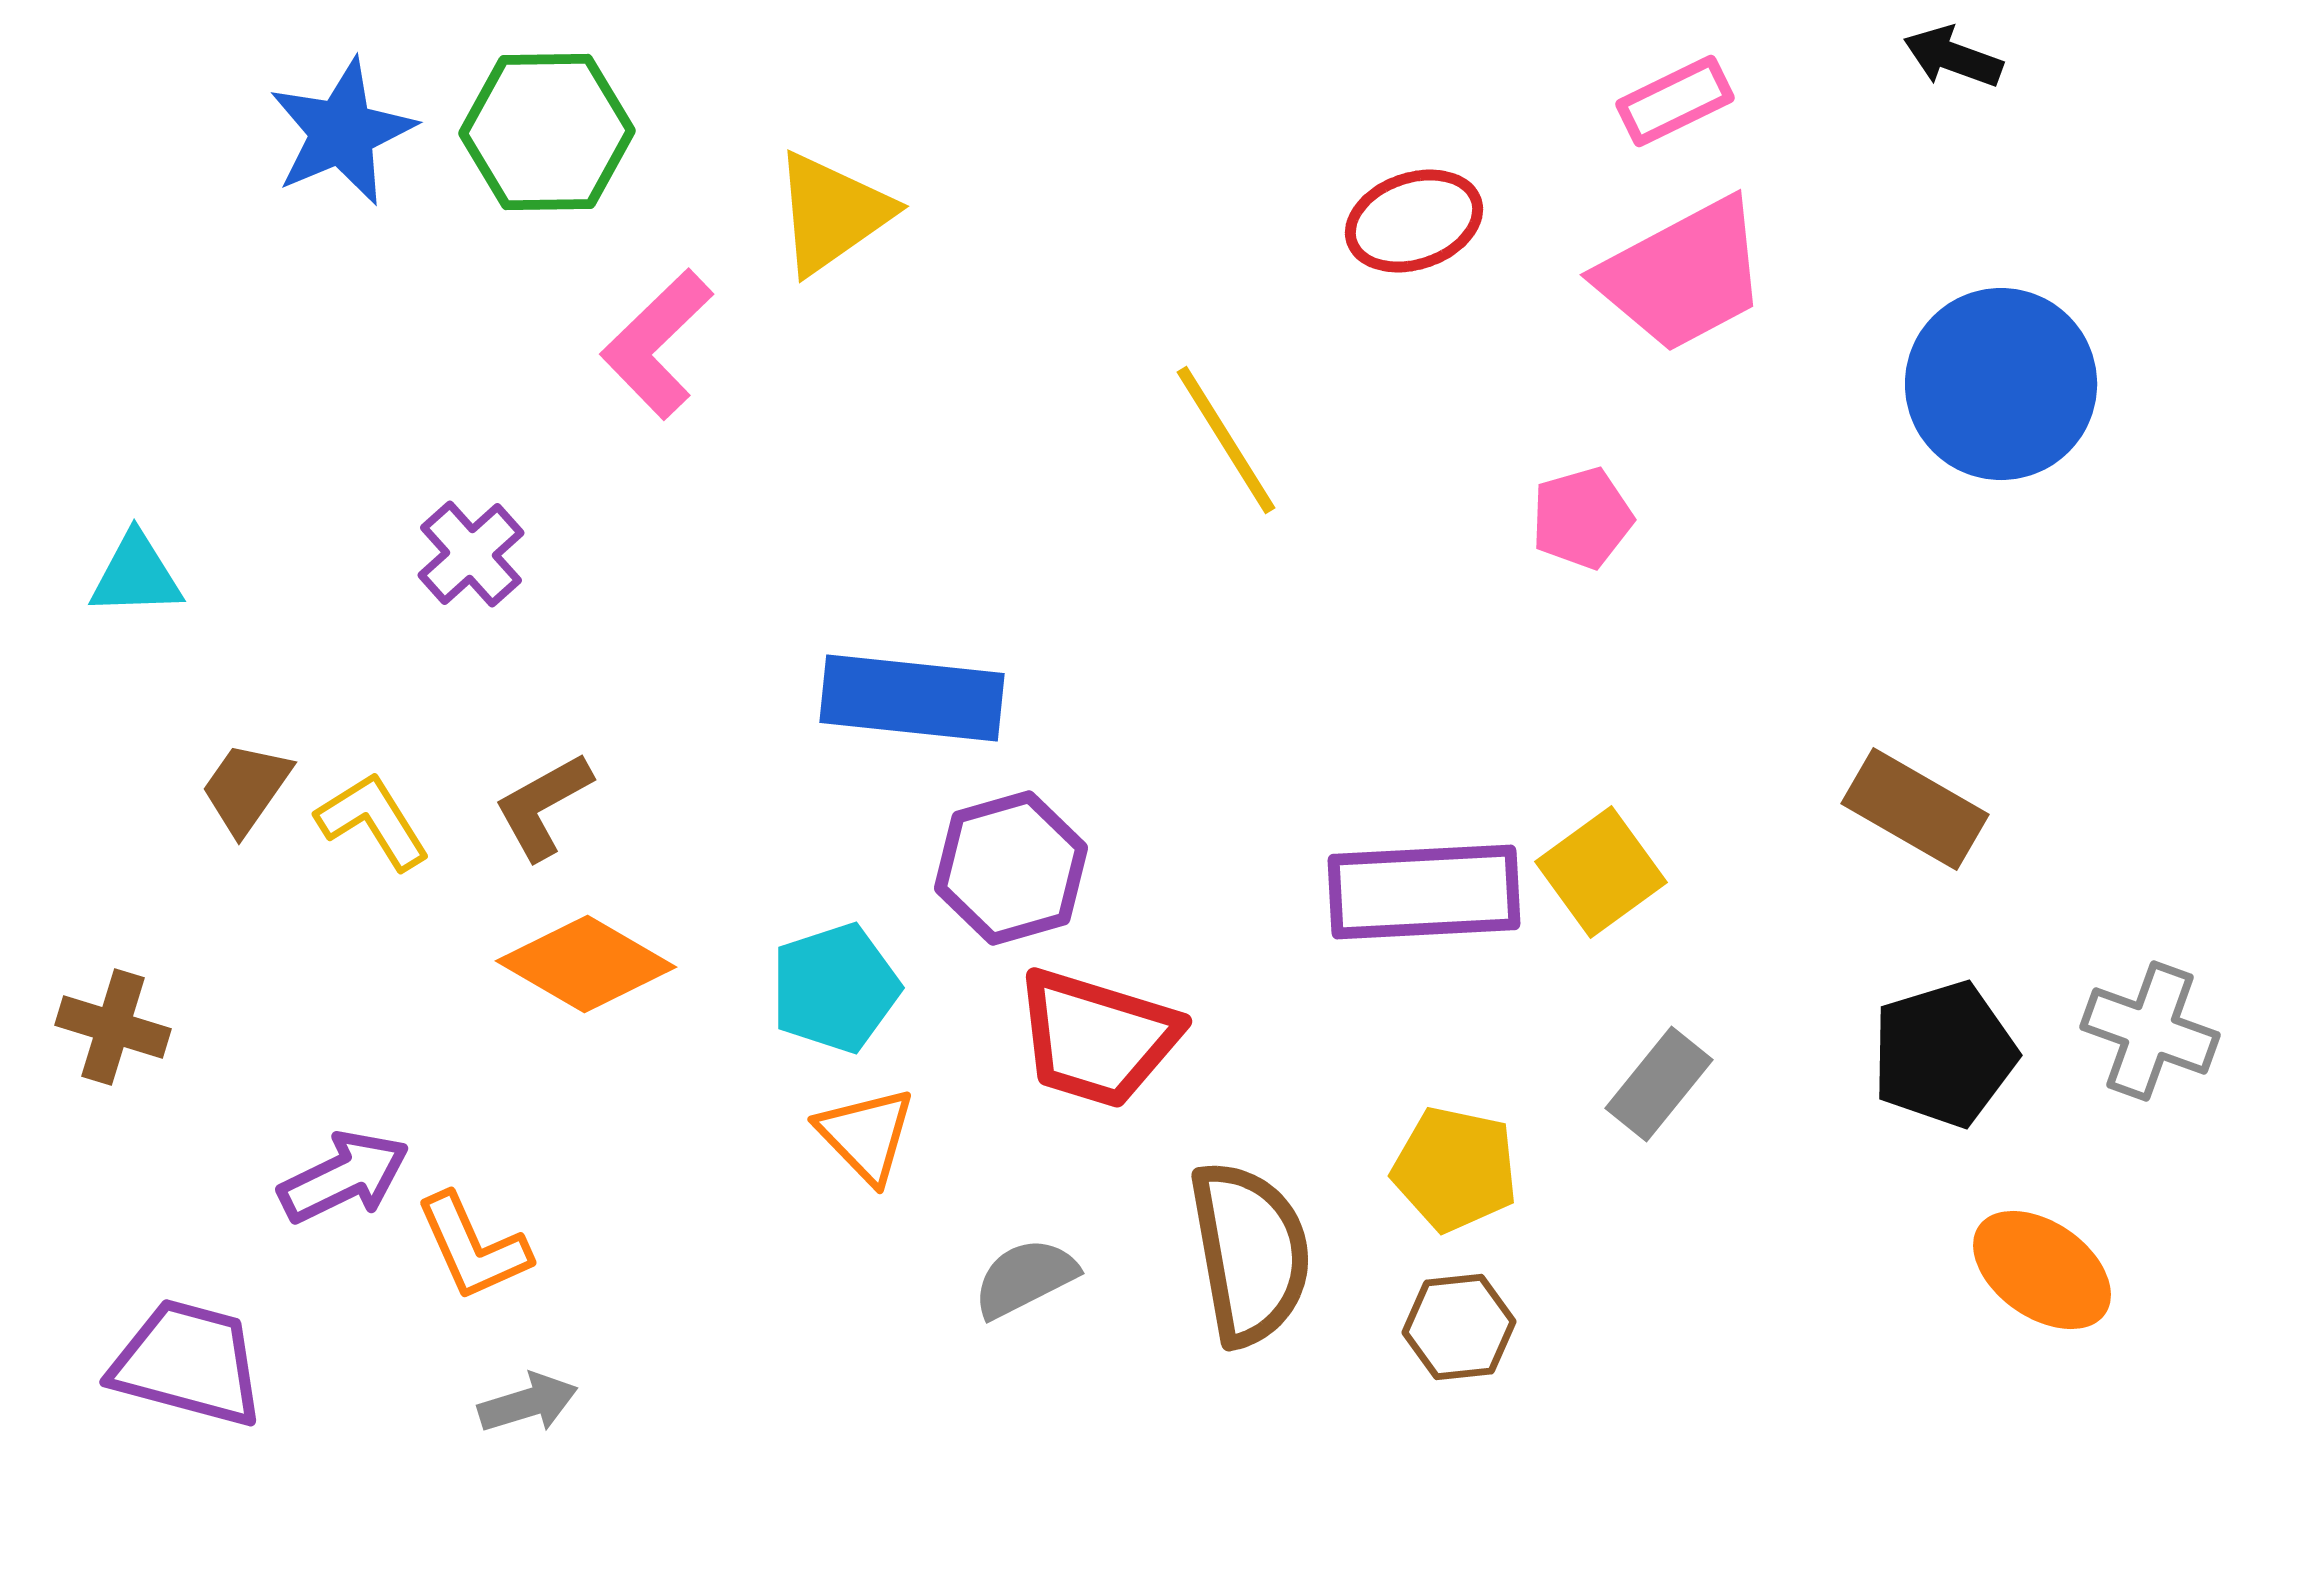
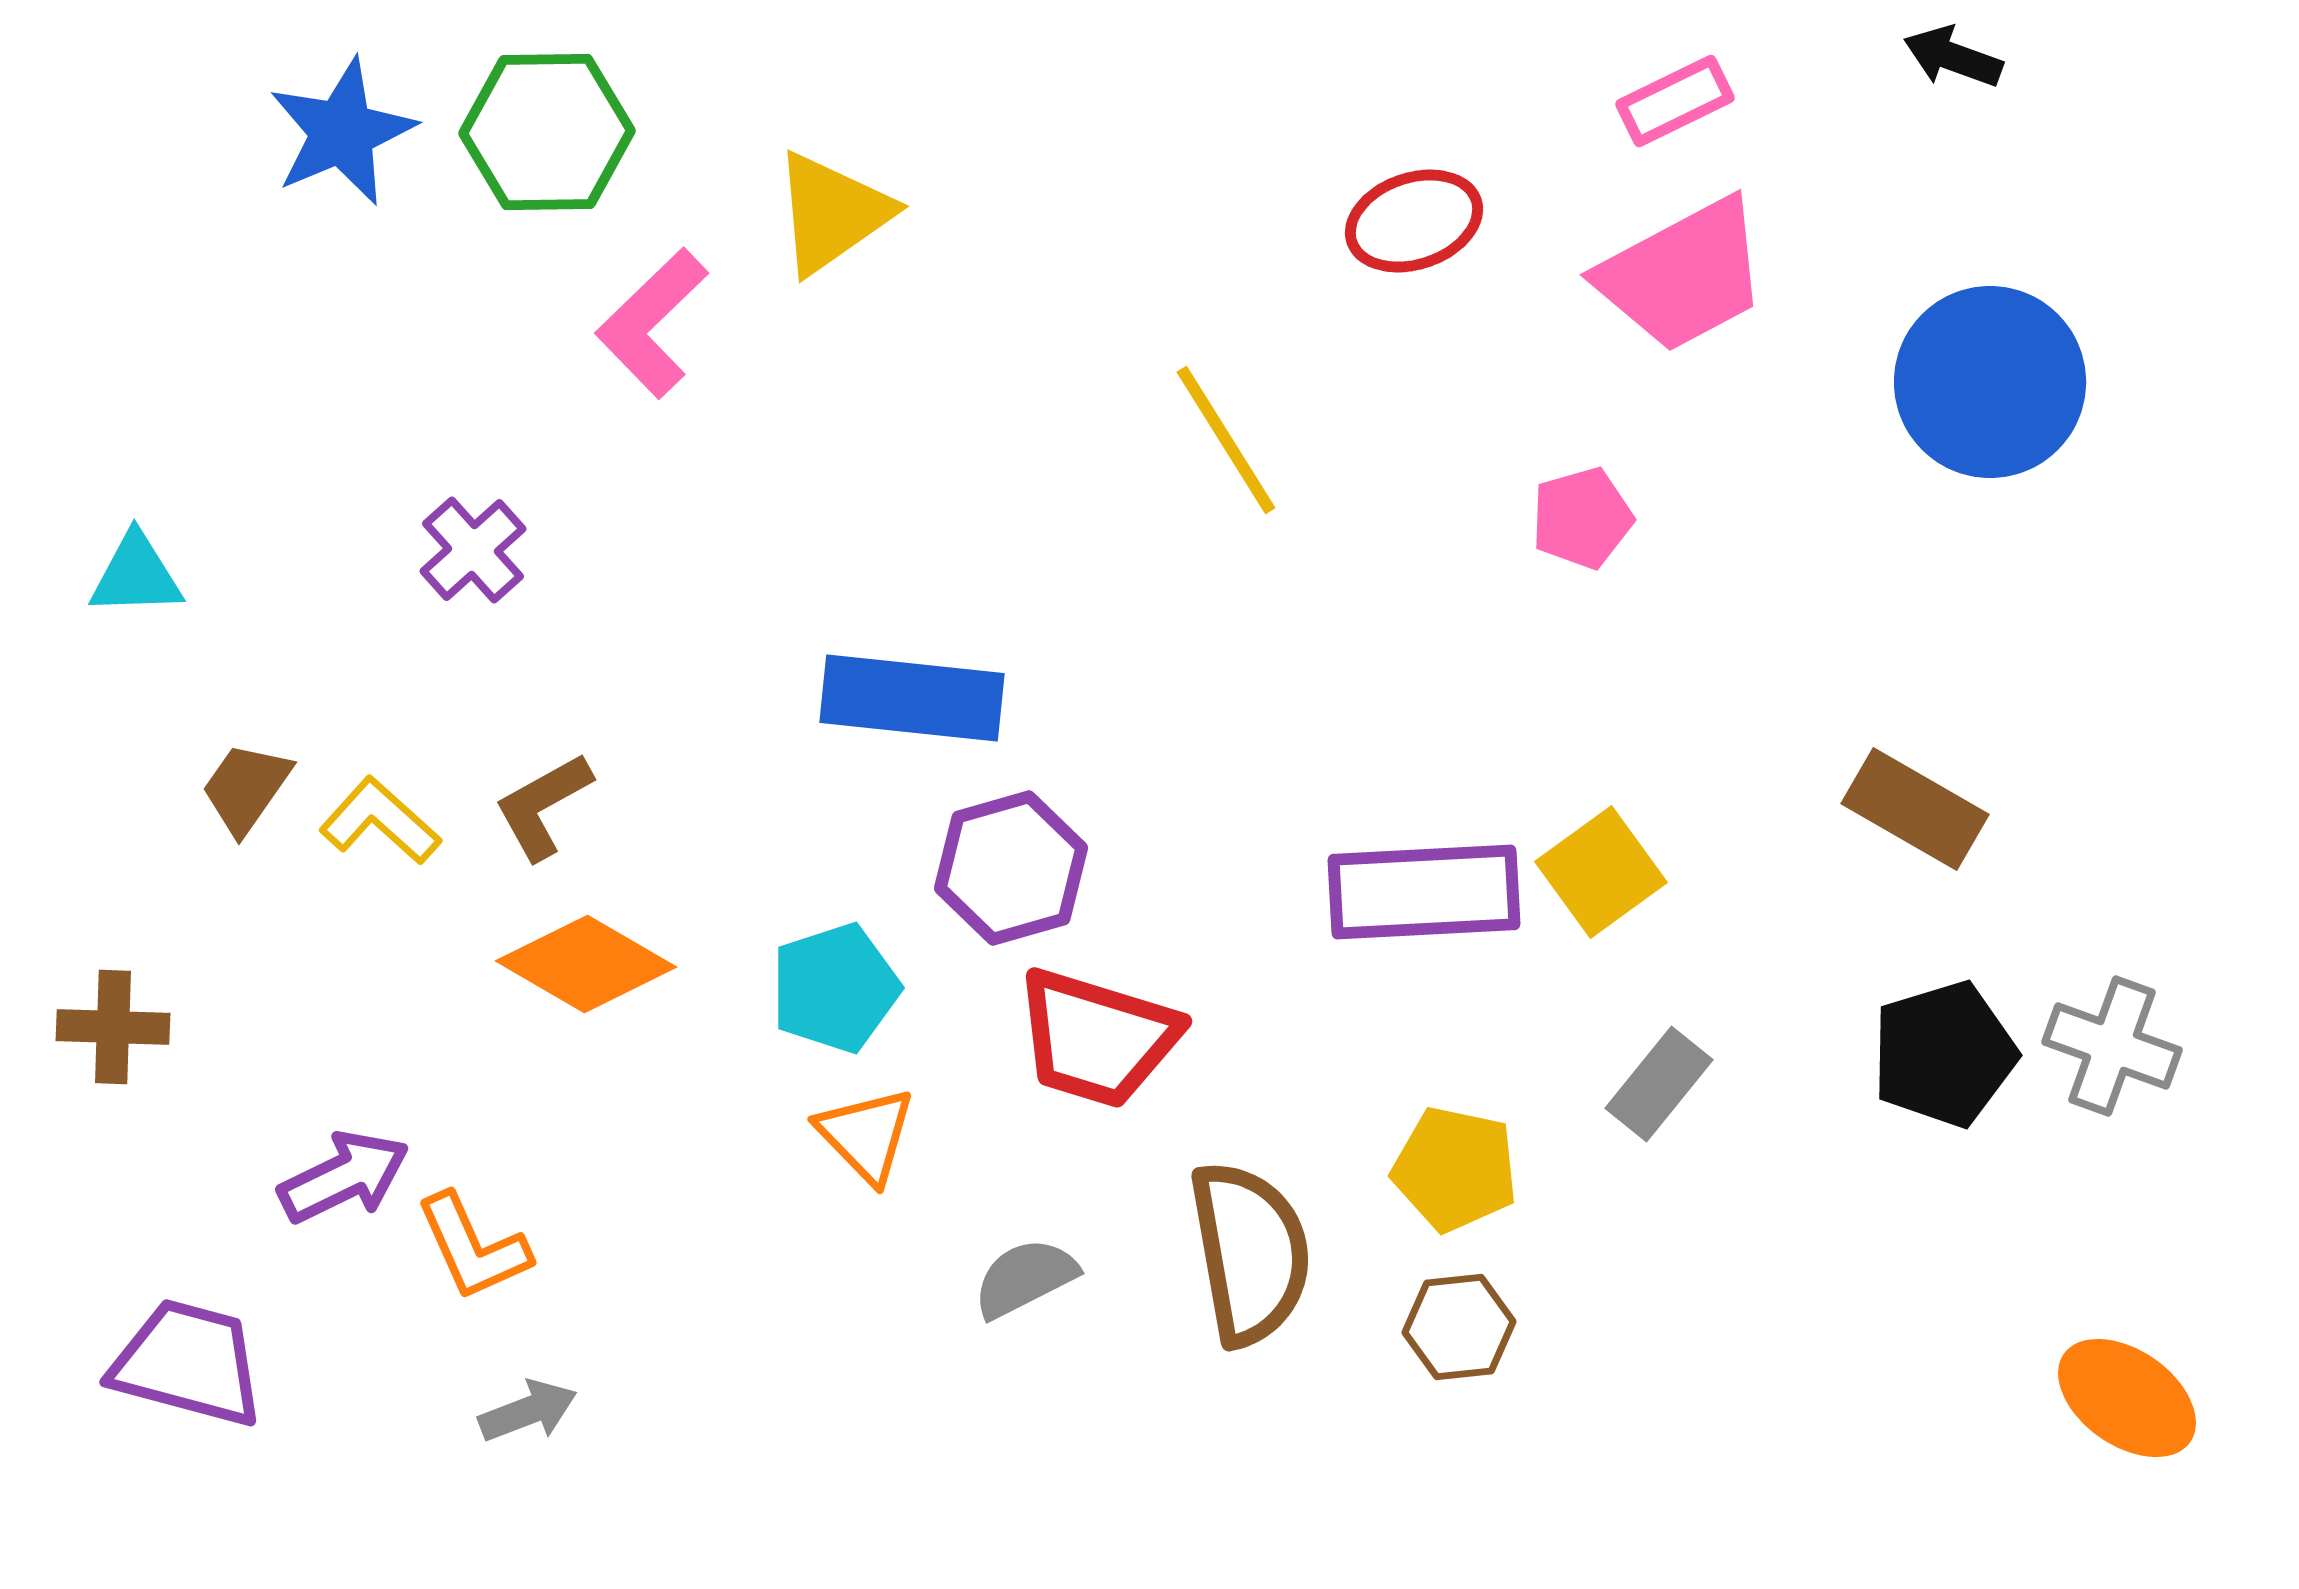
pink L-shape: moved 5 px left, 21 px up
blue circle: moved 11 px left, 2 px up
purple cross: moved 2 px right, 4 px up
yellow L-shape: moved 7 px right; rotated 16 degrees counterclockwise
brown cross: rotated 15 degrees counterclockwise
gray cross: moved 38 px left, 15 px down
orange ellipse: moved 85 px right, 128 px down
gray arrow: moved 8 px down; rotated 4 degrees counterclockwise
